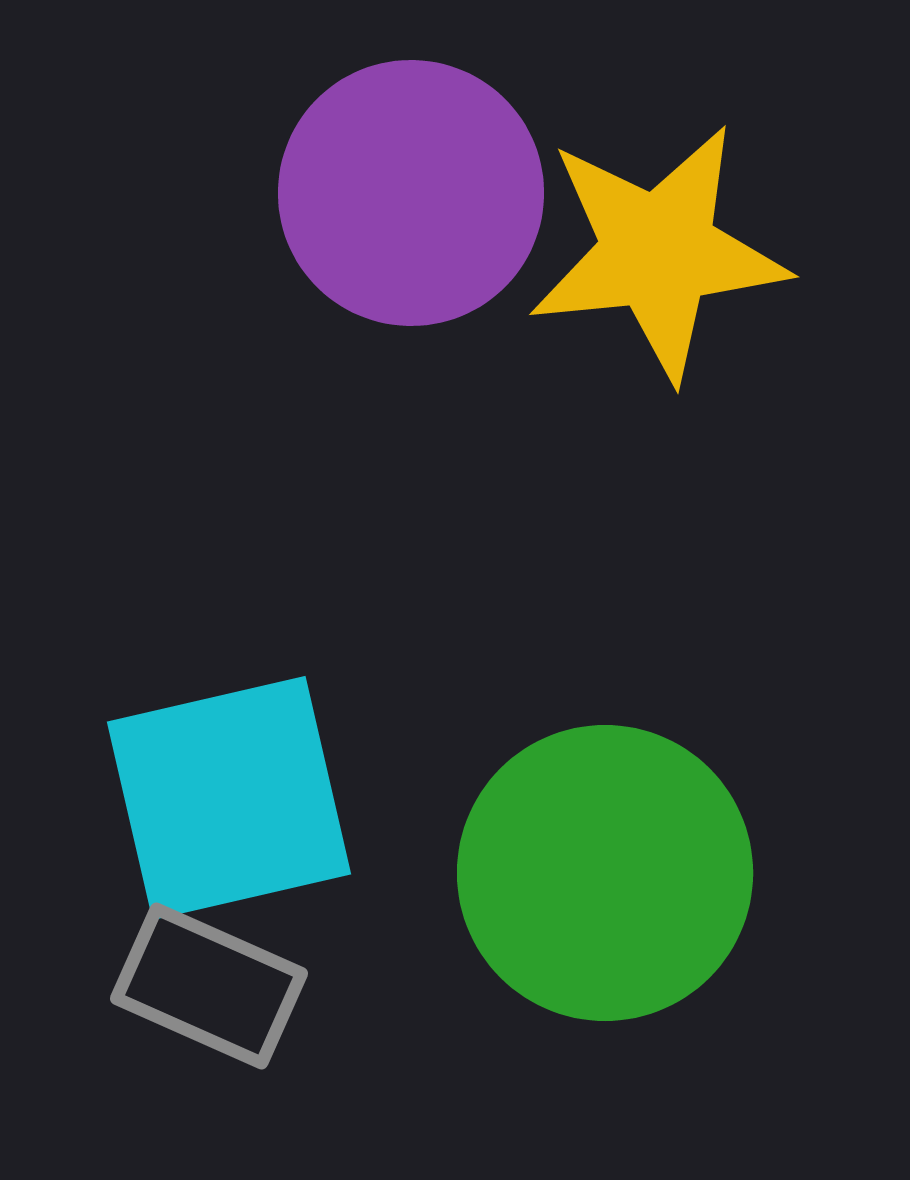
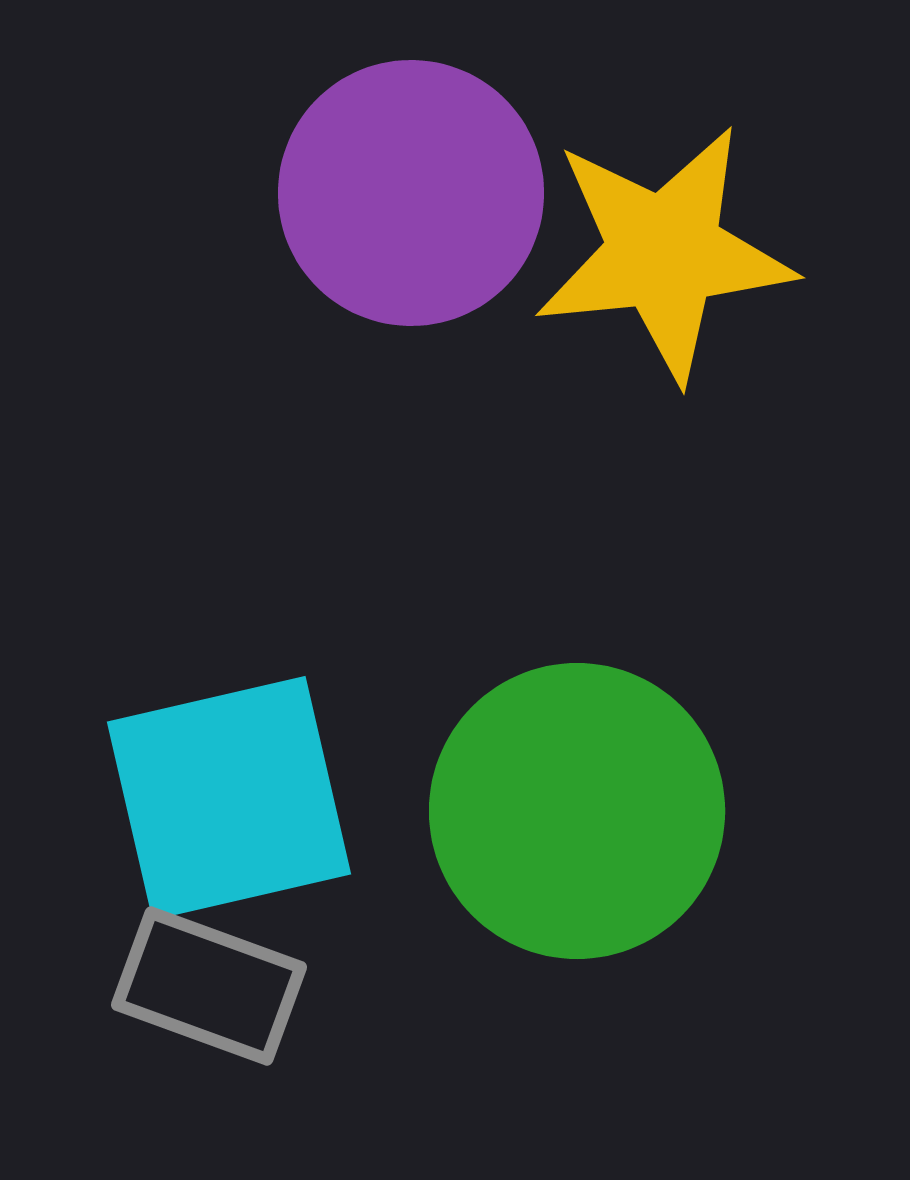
yellow star: moved 6 px right, 1 px down
green circle: moved 28 px left, 62 px up
gray rectangle: rotated 4 degrees counterclockwise
